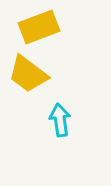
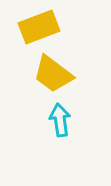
yellow trapezoid: moved 25 px right
